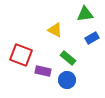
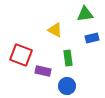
blue rectangle: rotated 16 degrees clockwise
green rectangle: rotated 42 degrees clockwise
blue circle: moved 6 px down
